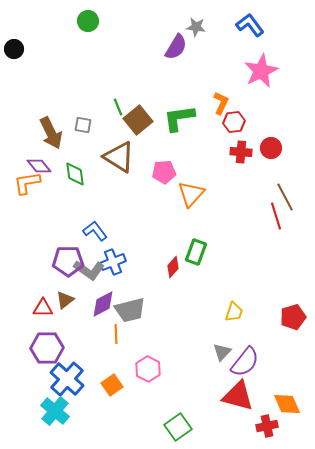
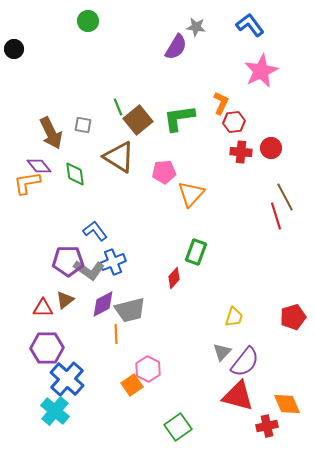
red diamond at (173, 267): moved 1 px right, 11 px down
yellow trapezoid at (234, 312): moved 5 px down
orange square at (112, 385): moved 20 px right
